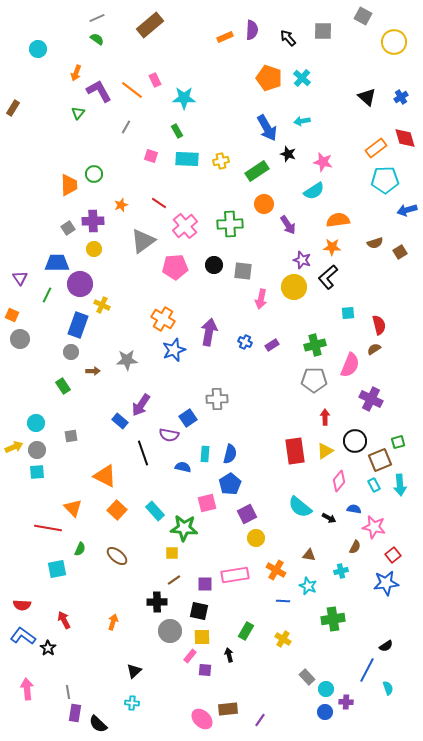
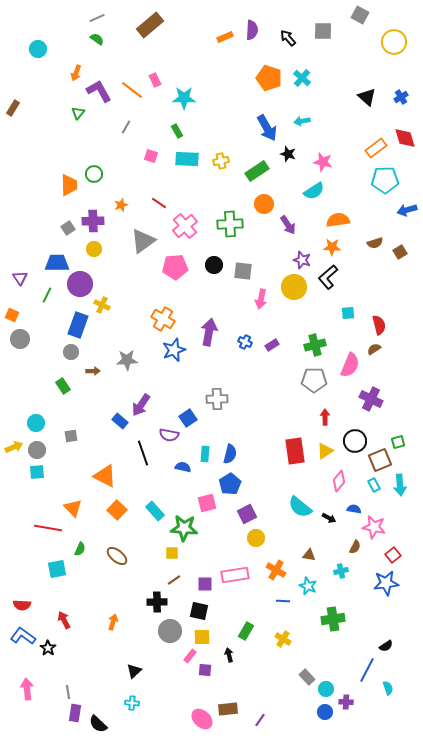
gray square at (363, 16): moved 3 px left, 1 px up
